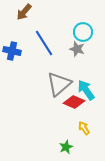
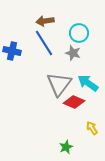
brown arrow: moved 21 px right, 9 px down; rotated 42 degrees clockwise
cyan circle: moved 4 px left, 1 px down
gray star: moved 4 px left, 4 px down
gray triangle: rotated 12 degrees counterclockwise
cyan arrow: moved 2 px right, 7 px up; rotated 20 degrees counterclockwise
yellow arrow: moved 8 px right
